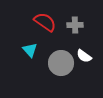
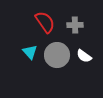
red semicircle: rotated 20 degrees clockwise
cyan triangle: moved 2 px down
gray circle: moved 4 px left, 8 px up
